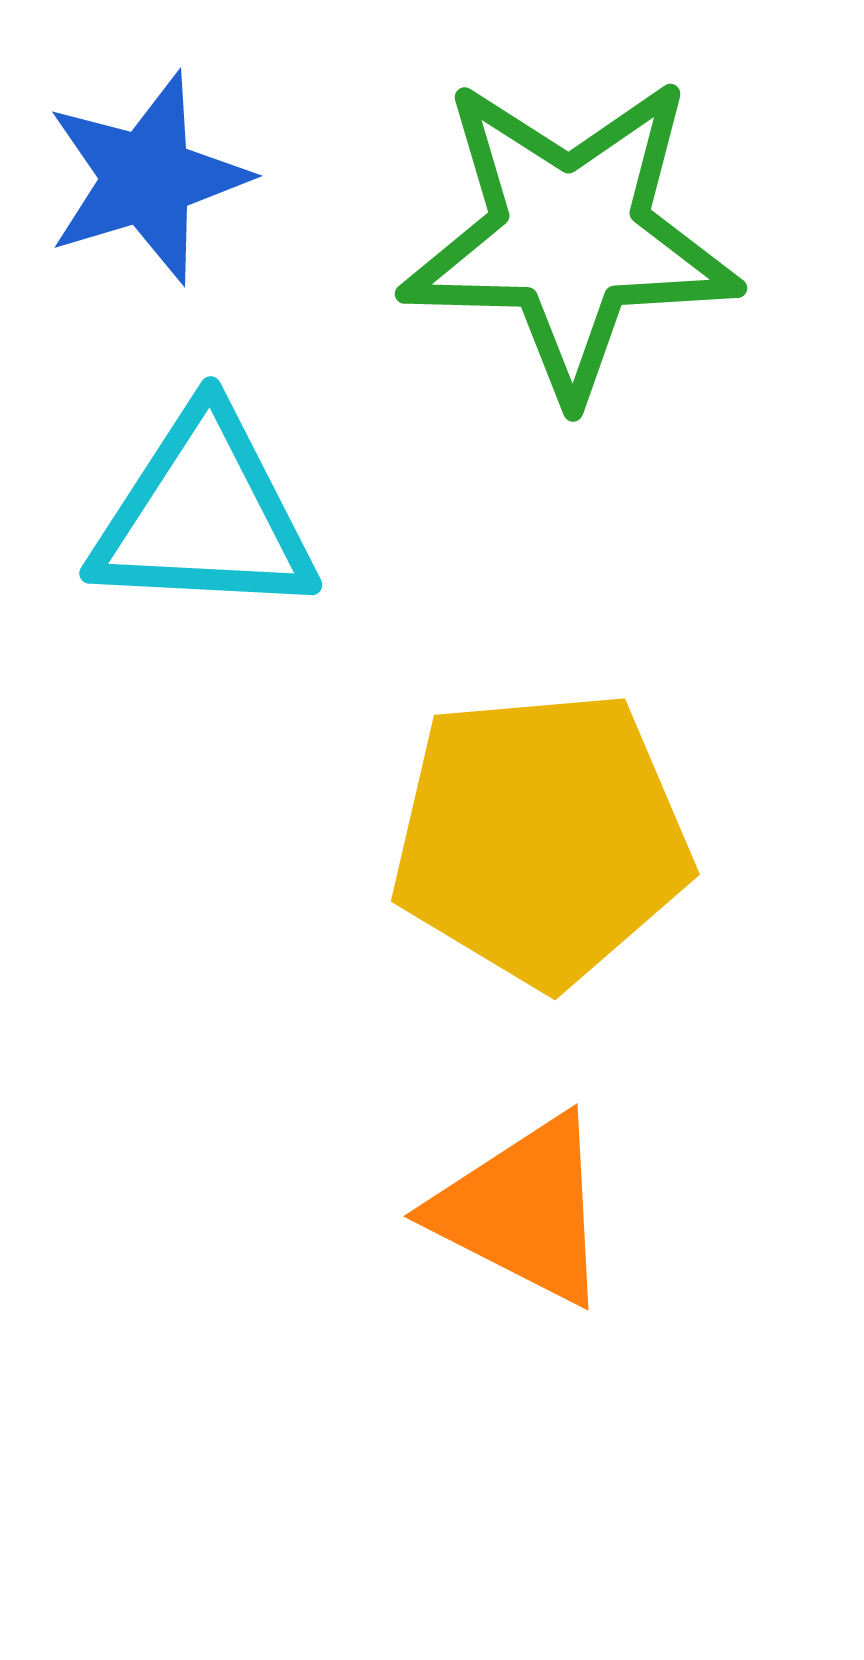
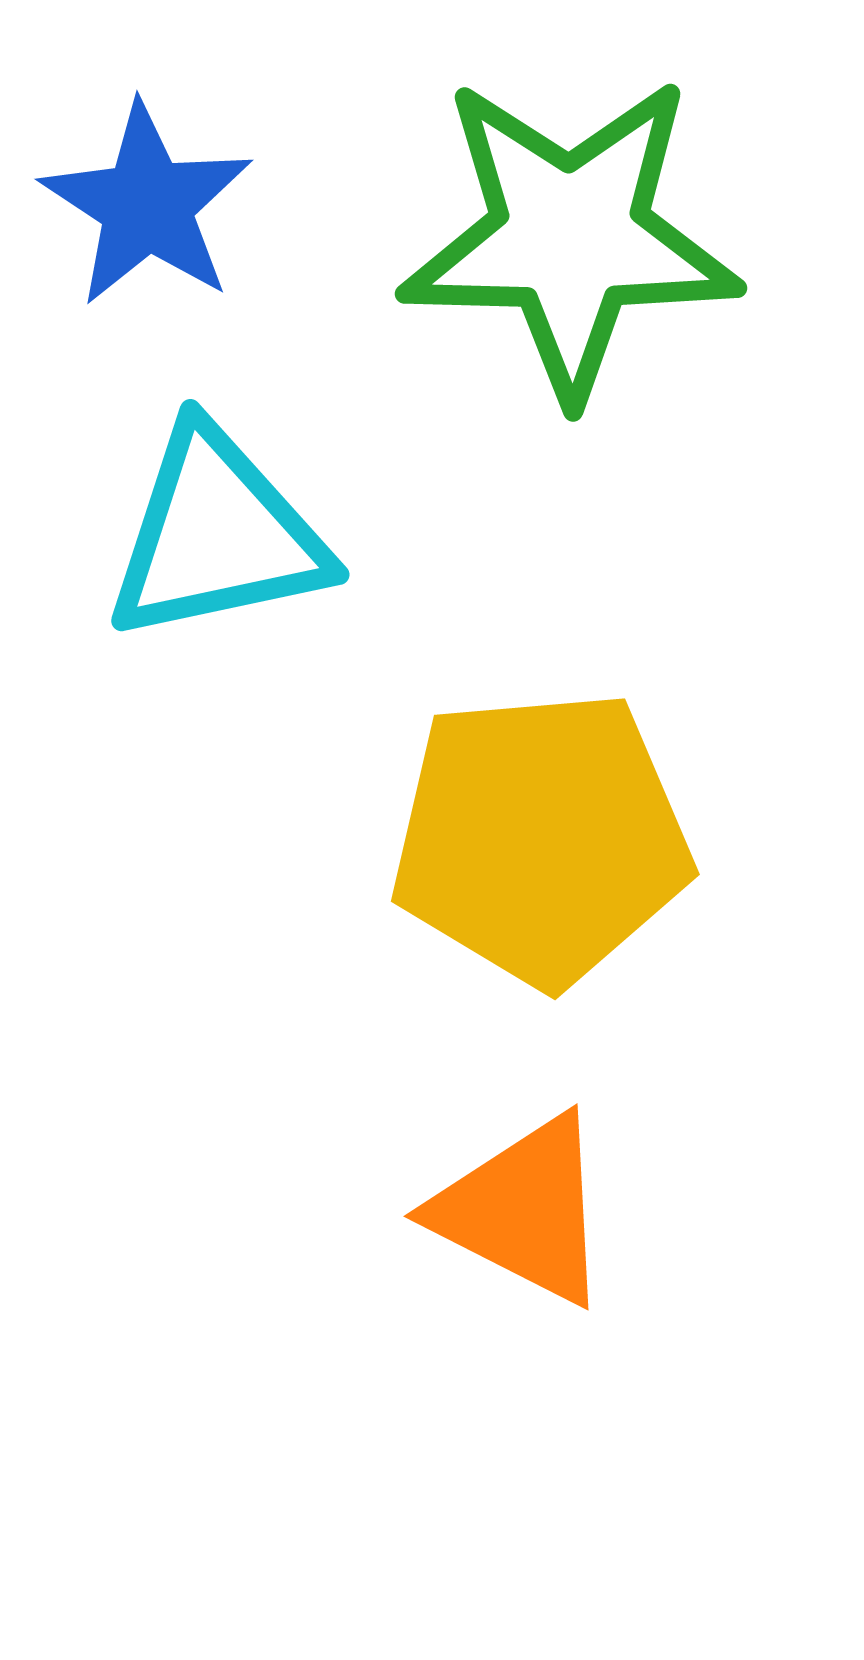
blue star: moved 27 px down; rotated 22 degrees counterclockwise
cyan triangle: moved 13 px right, 20 px down; rotated 15 degrees counterclockwise
